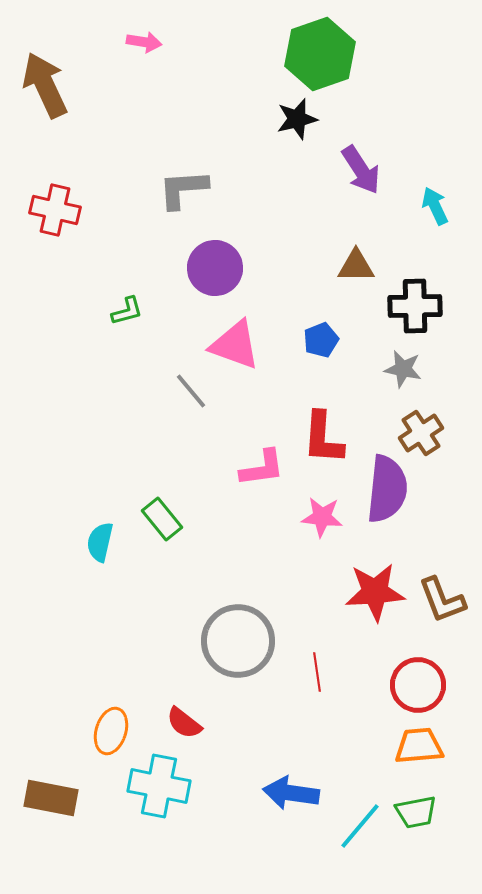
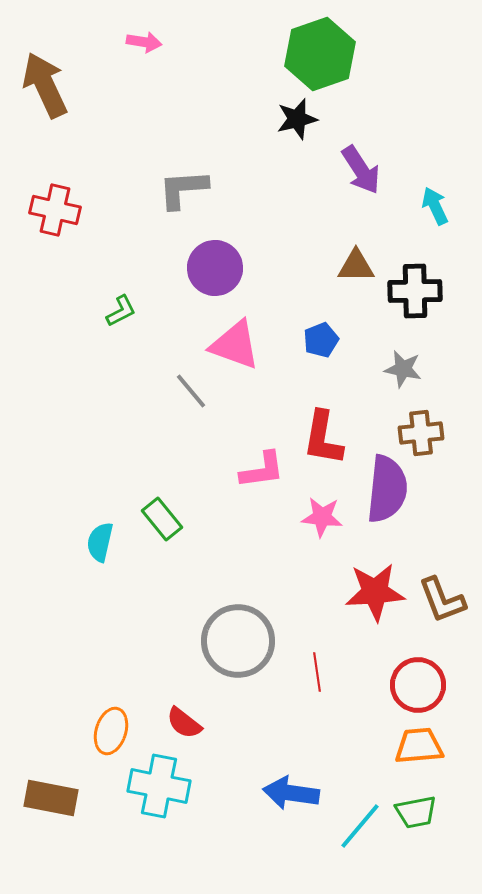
black cross: moved 15 px up
green L-shape: moved 6 px left; rotated 12 degrees counterclockwise
brown cross: rotated 27 degrees clockwise
red L-shape: rotated 6 degrees clockwise
pink L-shape: moved 2 px down
